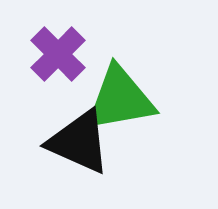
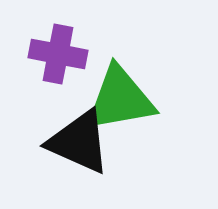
purple cross: rotated 34 degrees counterclockwise
